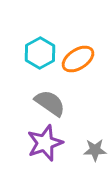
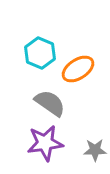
cyan hexagon: rotated 8 degrees counterclockwise
orange ellipse: moved 10 px down
purple star: rotated 12 degrees clockwise
